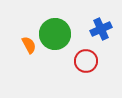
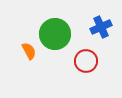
blue cross: moved 2 px up
orange semicircle: moved 6 px down
